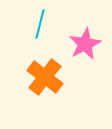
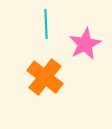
cyan line: moved 6 px right; rotated 16 degrees counterclockwise
